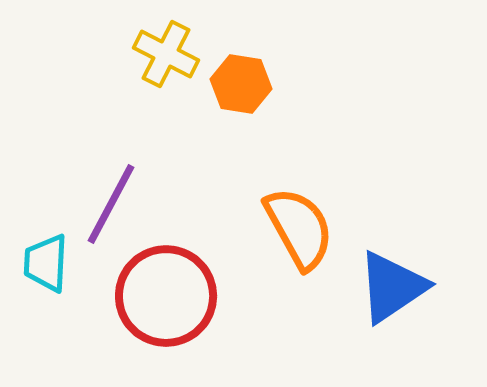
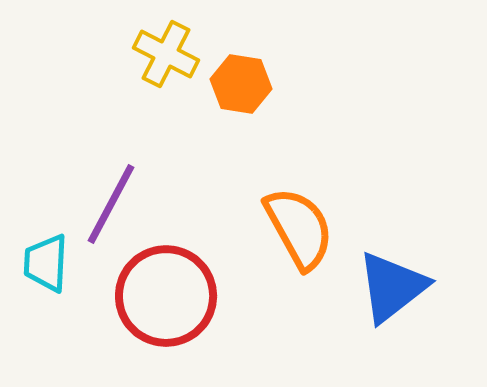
blue triangle: rotated 4 degrees counterclockwise
